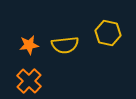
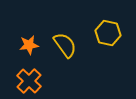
yellow semicircle: rotated 120 degrees counterclockwise
